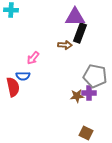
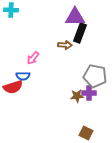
red semicircle: rotated 84 degrees clockwise
